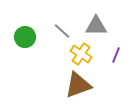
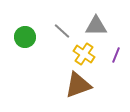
yellow cross: moved 3 px right
